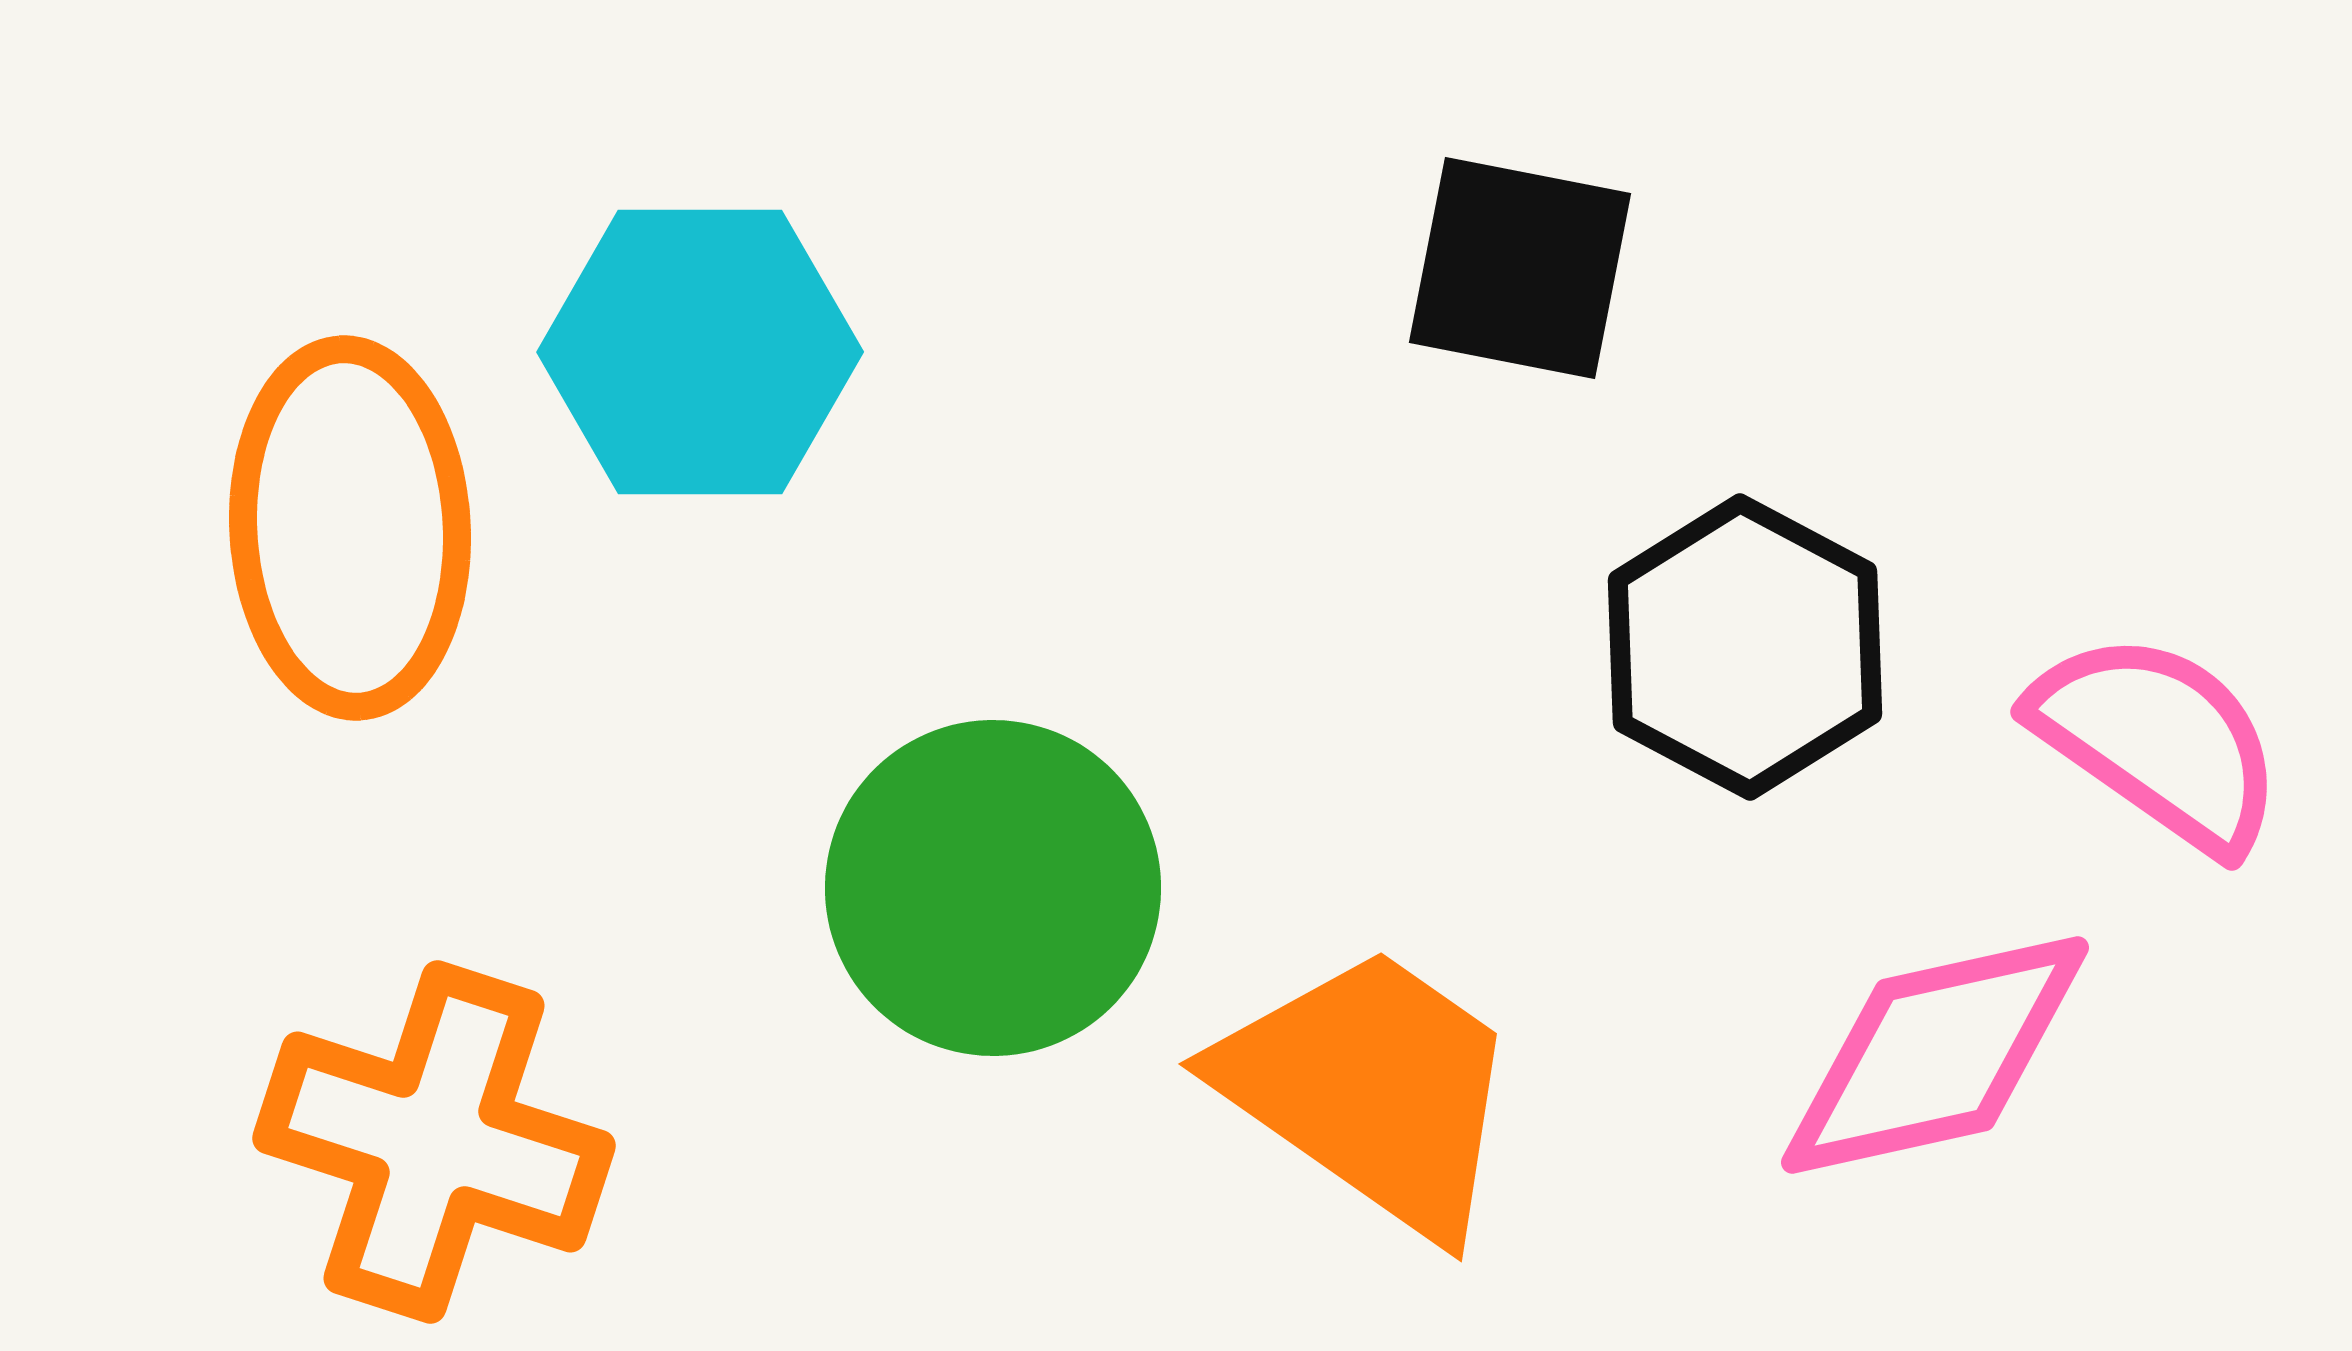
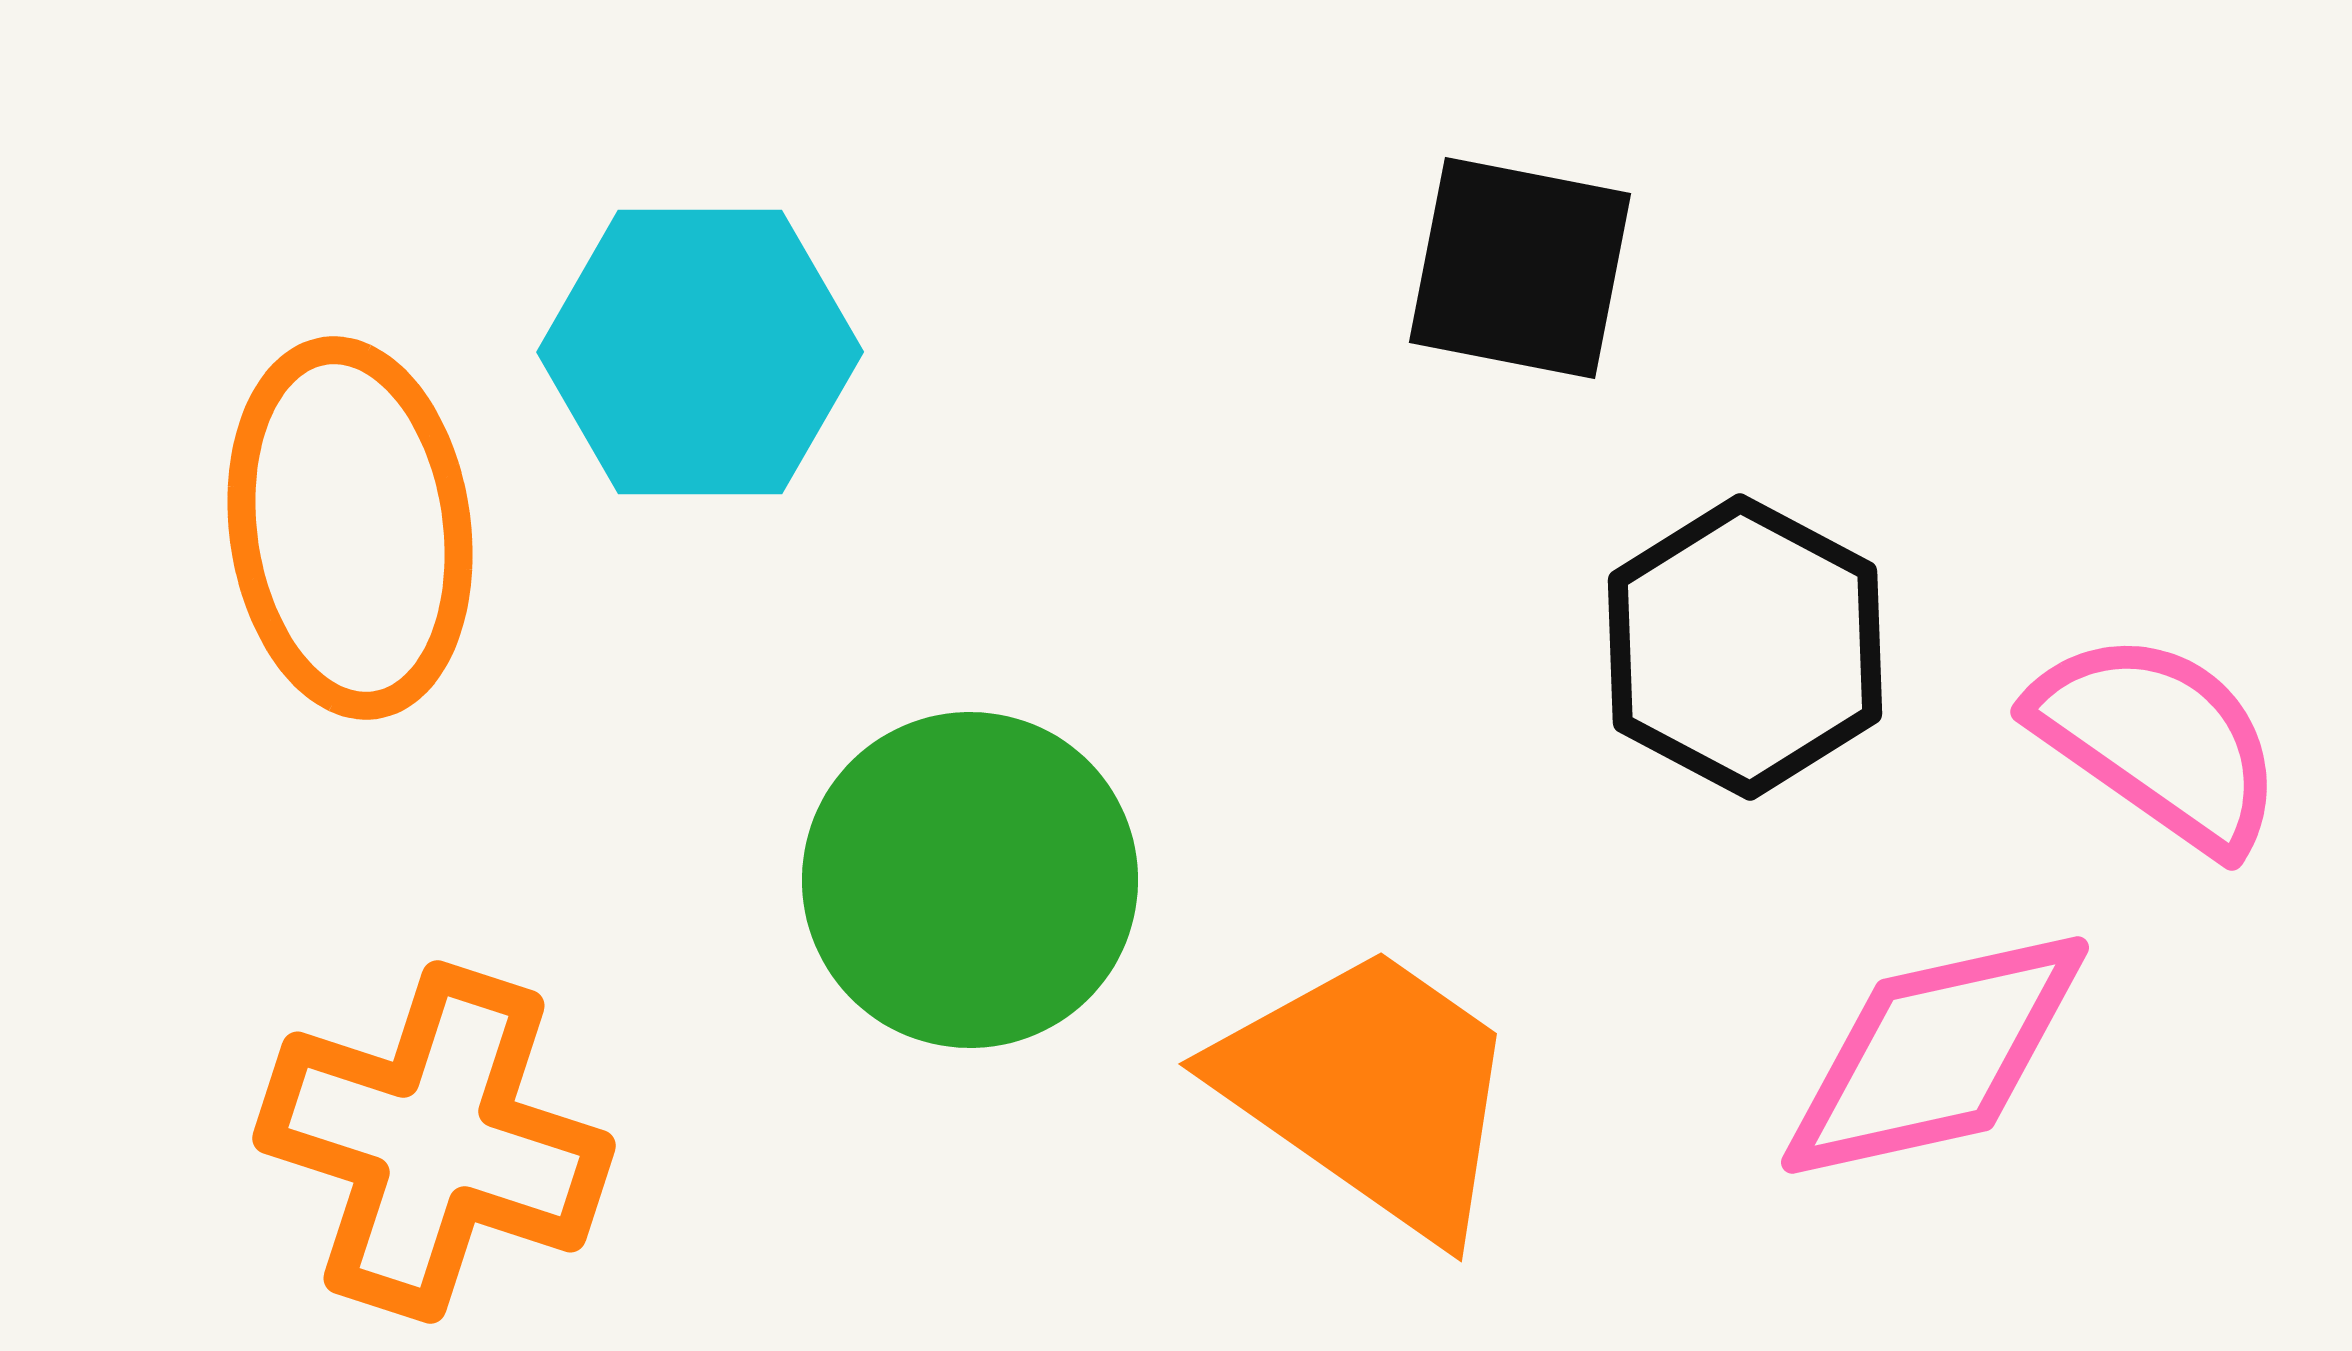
orange ellipse: rotated 5 degrees counterclockwise
green circle: moved 23 px left, 8 px up
